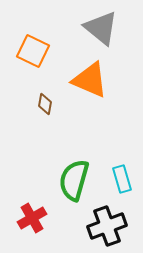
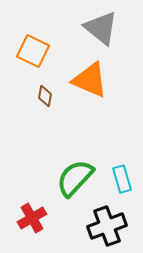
brown diamond: moved 8 px up
green semicircle: moved 1 px right, 2 px up; rotated 27 degrees clockwise
